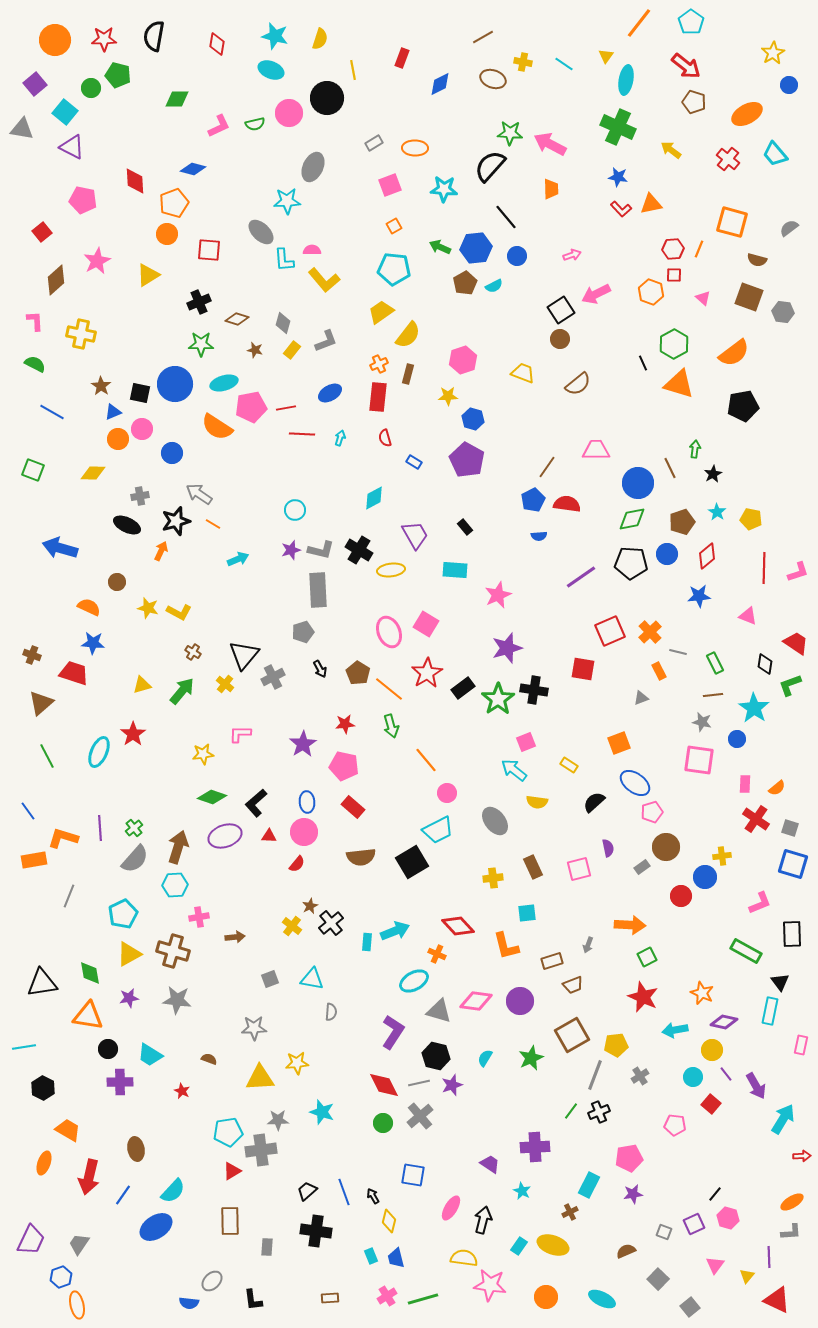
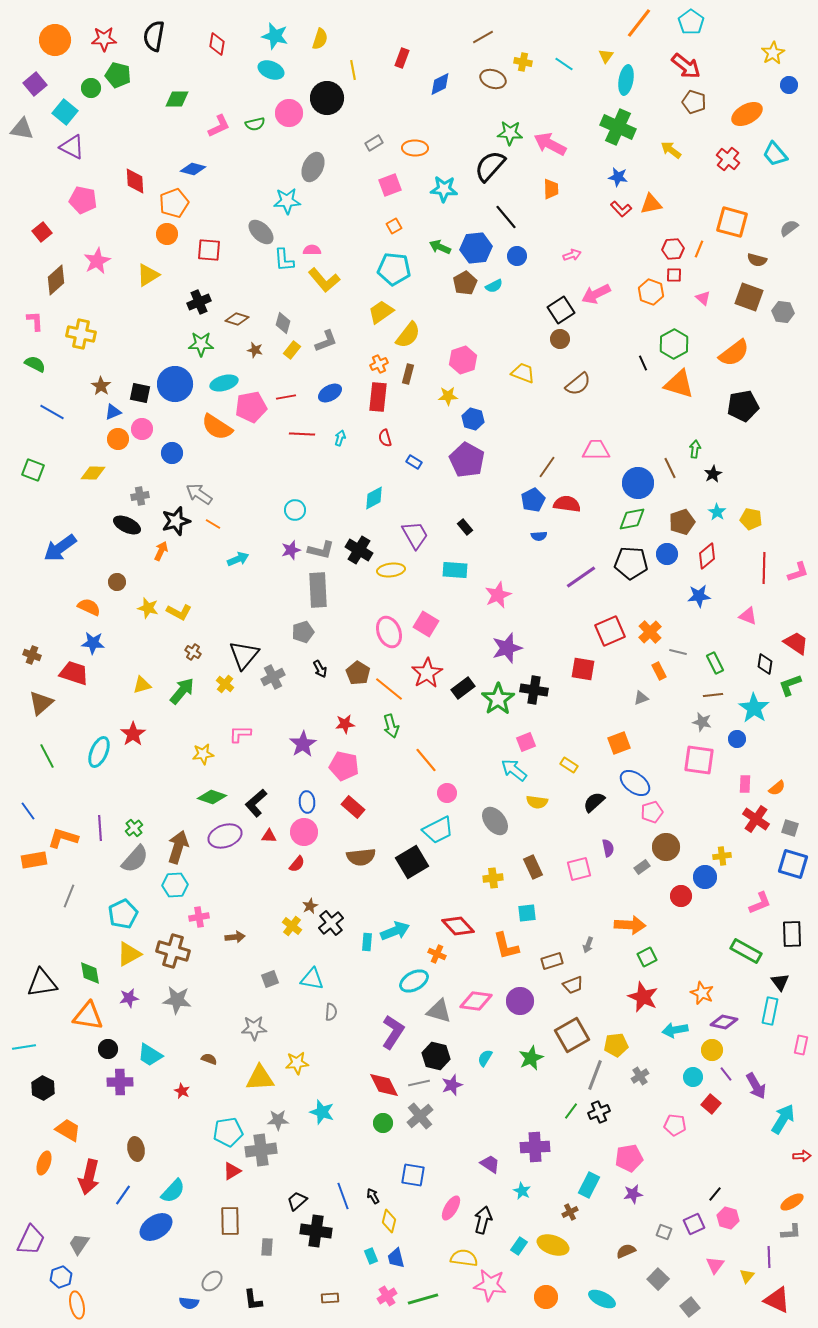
red line at (286, 408): moved 11 px up
blue arrow at (60, 548): rotated 52 degrees counterclockwise
black trapezoid at (307, 1191): moved 10 px left, 10 px down
blue line at (344, 1192): moved 1 px left, 4 px down
